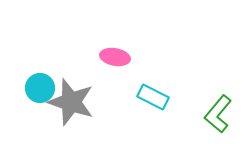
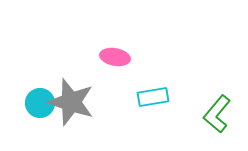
cyan circle: moved 15 px down
cyan rectangle: rotated 36 degrees counterclockwise
green L-shape: moved 1 px left
